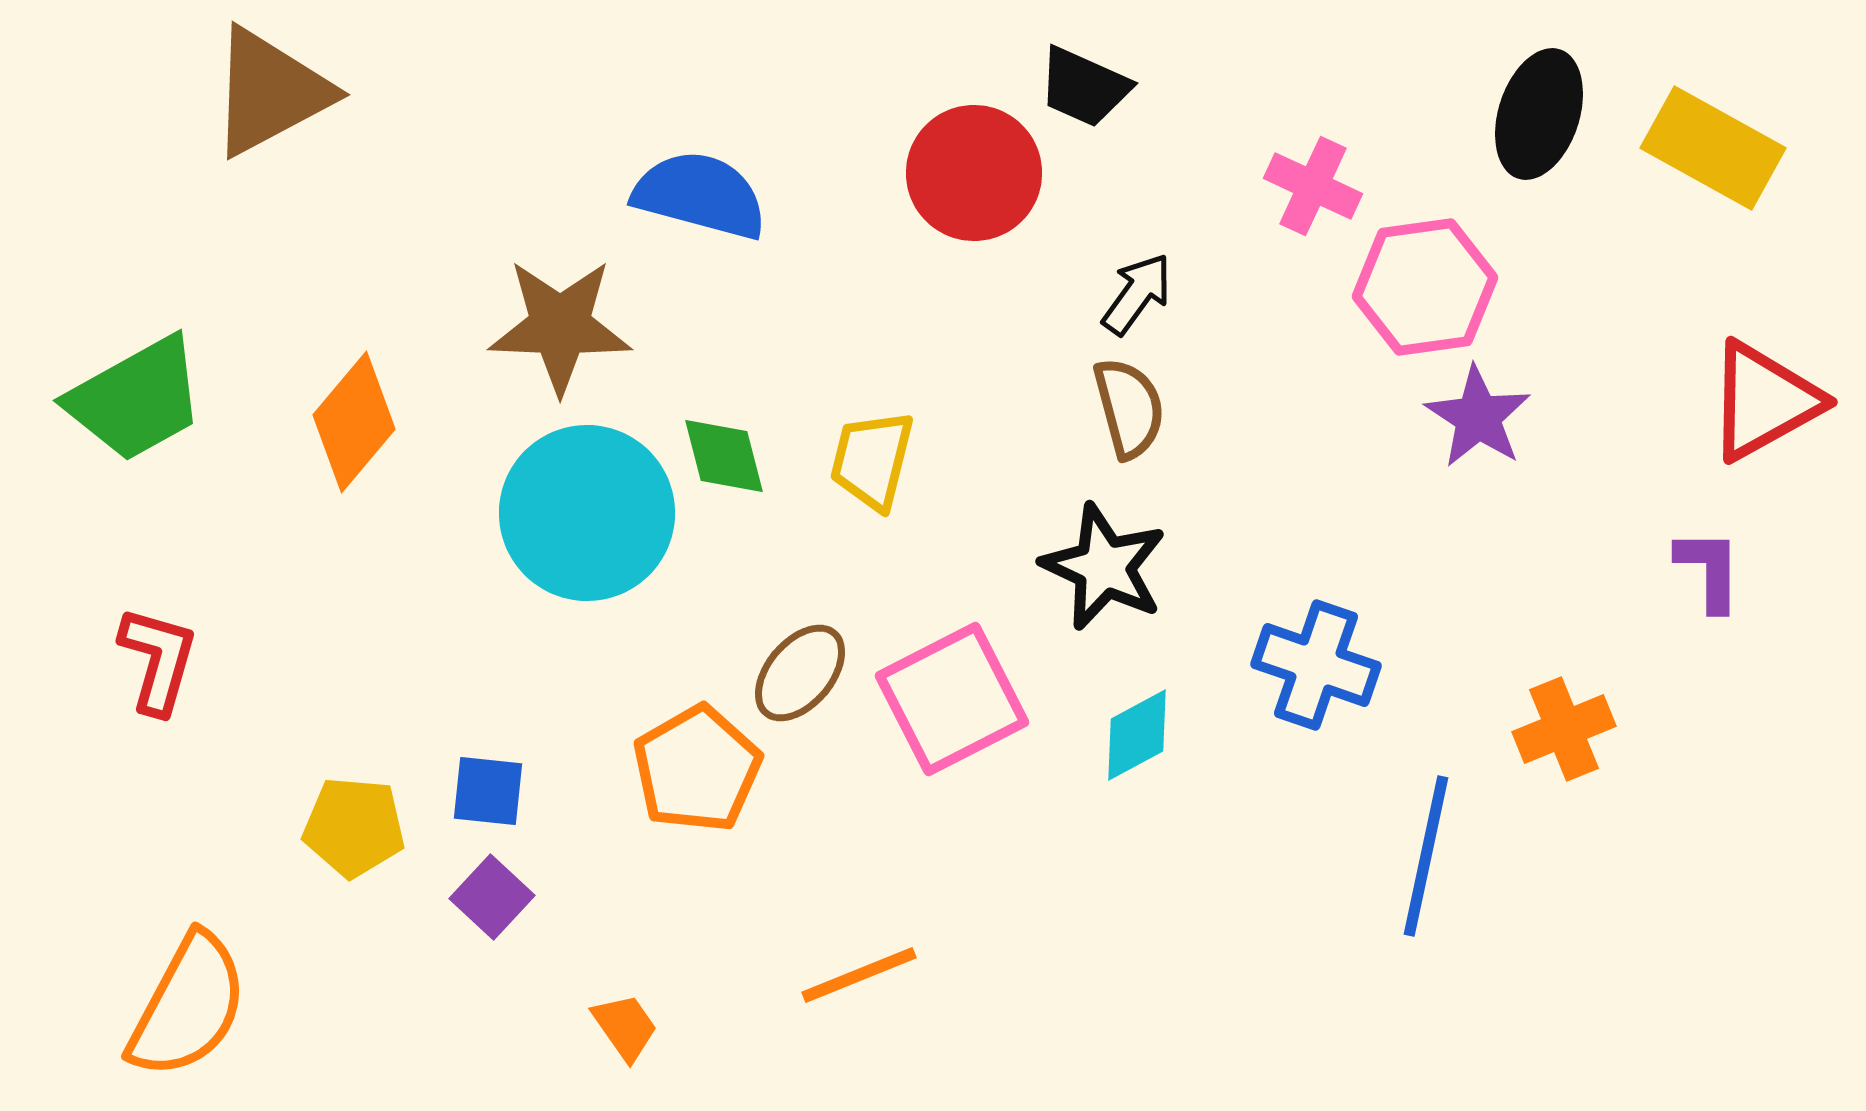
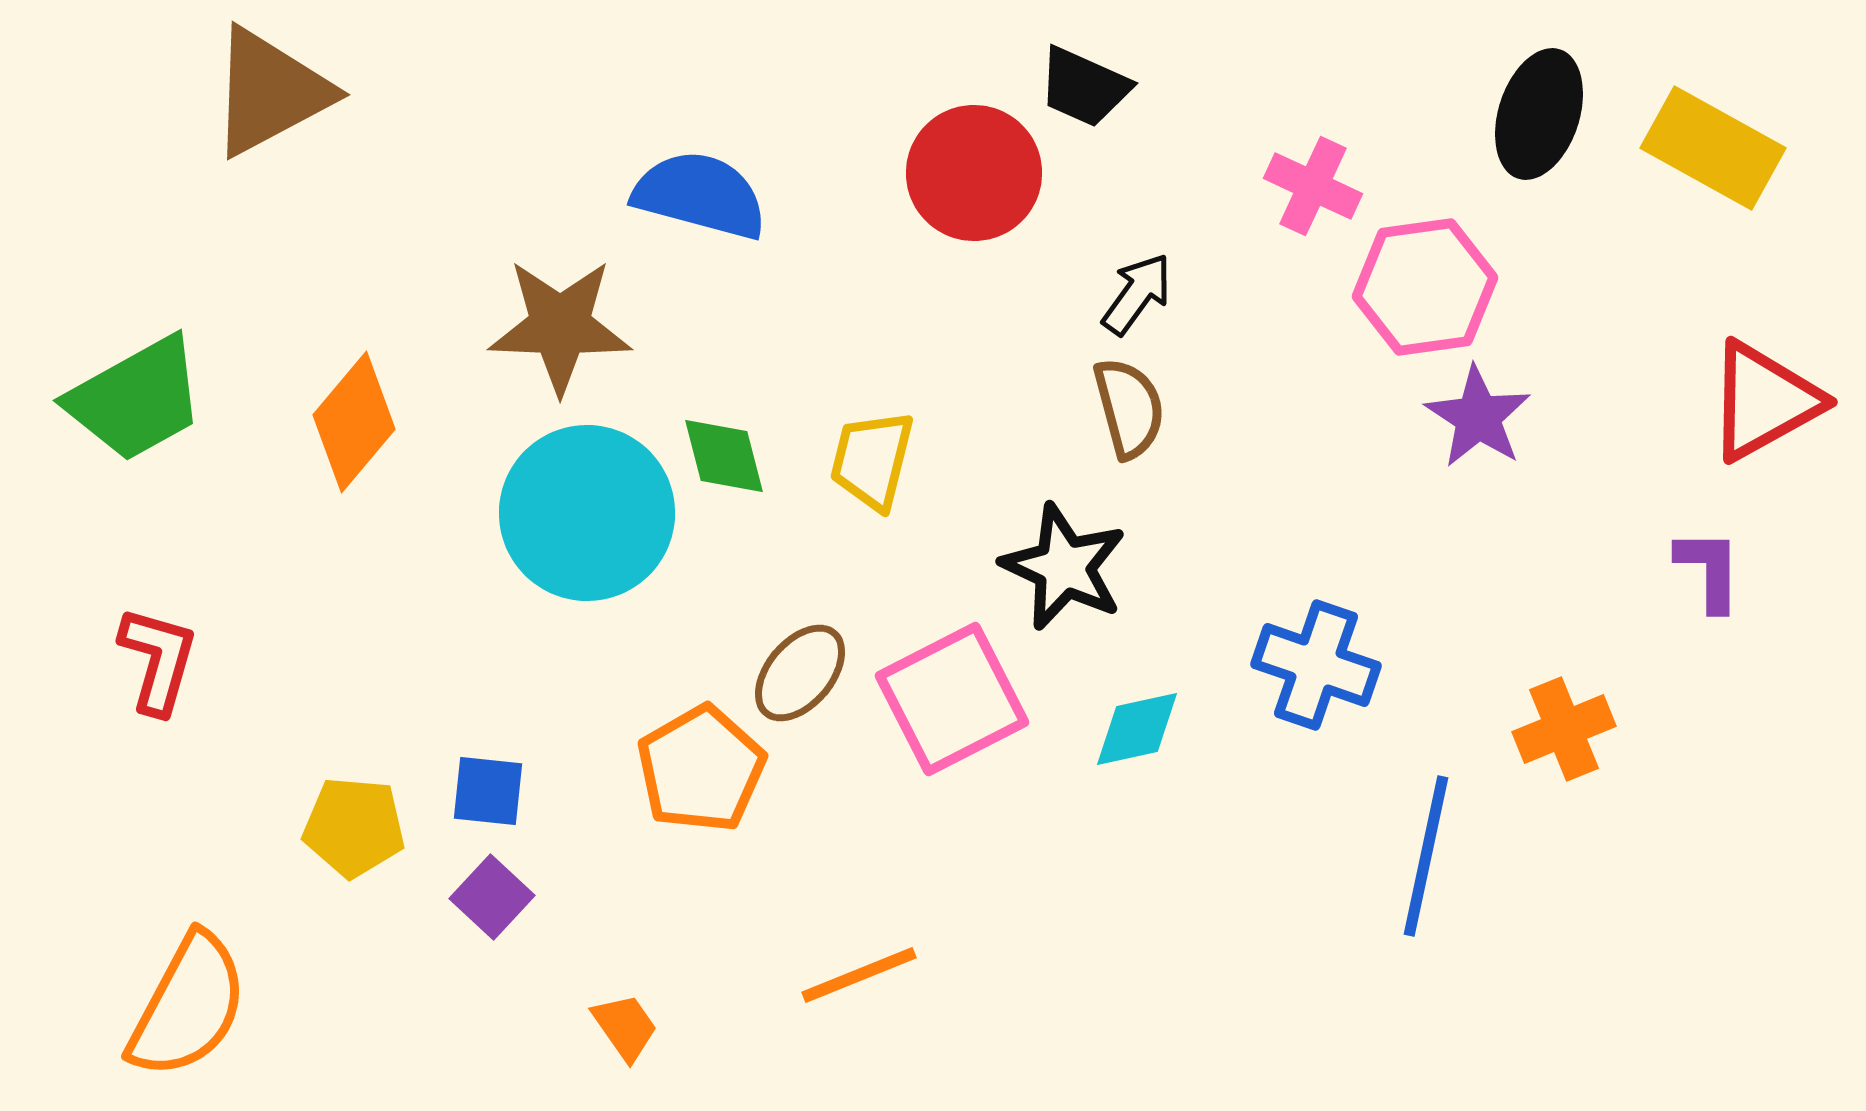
black star: moved 40 px left
cyan diamond: moved 6 px up; rotated 16 degrees clockwise
orange pentagon: moved 4 px right
